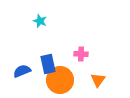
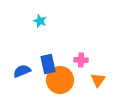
pink cross: moved 6 px down
